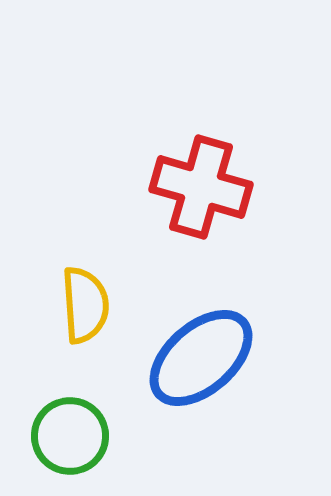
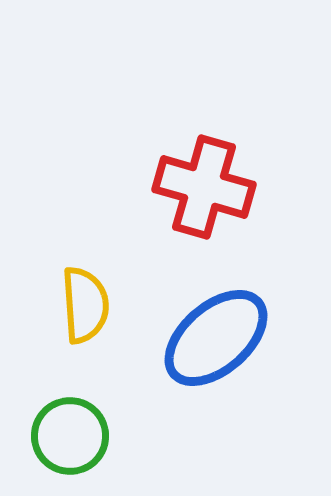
red cross: moved 3 px right
blue ellipse: moved 15 px right, 20 px up
